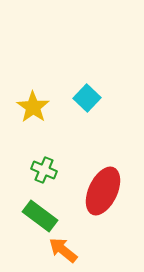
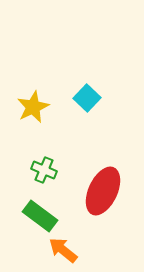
yellow star: rotated 12 degrees clockwise
